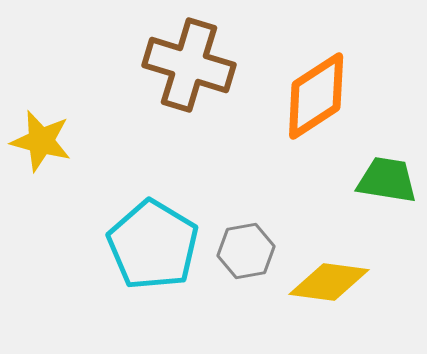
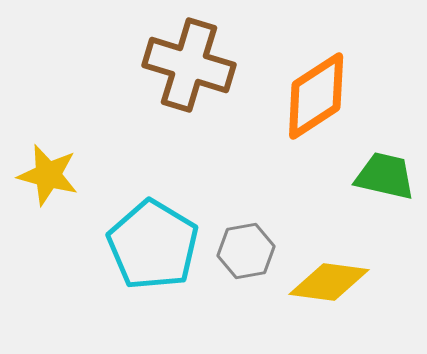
yellow star: moved 7 px right, 34 px down
green trapezoid: moved 2 px left, 4 px up; rotated 4 degrees clockwise
